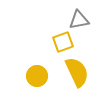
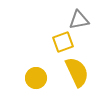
yellow circle: moved 1 px left, 2 px down
